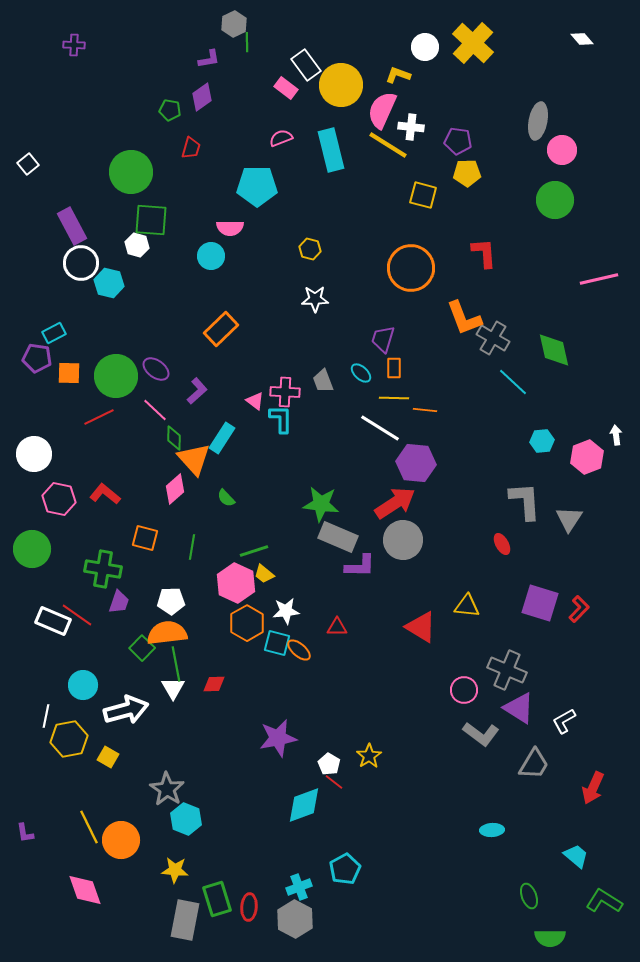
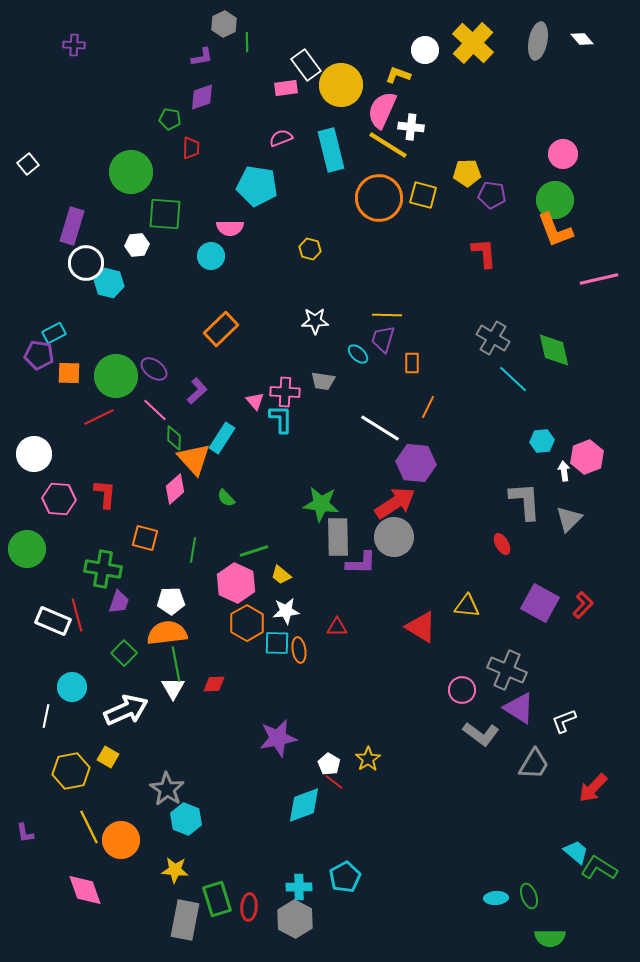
gray hexagon at (234, 24): moved 10 px left
white circle at (425, 47): moved 3 px down
purple L-shape at (209, 59): moved 7 px left, 2 px up
pink rectangle at (286, 88): rotated 45 degrees counterclockwise
purple diamond at (202, 97): rotated 16 degrees clockwise
green pentagon at (170, 110): moved 9 px down
gray ellipse at (538, 121): moved 80 px up
purple pentagon at (458, 141): moved 34 px right, 54 px down
red trapezoid at (191, 148): rotated 15 degrees counterclockwise
pink circle at (562, 150): moved 1 px right, 4 px down
cyan pentagon at (257, 186): rotated 9 degrees clockwise
green square at (151, 220): moved 14 px right, 6 px up
purple rectangle at (72, 226): rotated 45 degrees clockwise
white hexagon at (137, 245): rotated 20 degrees counterclockwise
white circle at (81, 263): moved 5 px right
orange circle at (411, 268): moved 32 px left, 70 px up
white star at (315, 299): moved 22 px down
orange L-shape at (464, 318): moved 91 px right, 88 px up
purple pentagon at (37, 358): moved 2 px right, 3 px up
orange rectangle at (394, 368): moved 18 px right, 5 px up
purple ellipse at (156, 369): moved 2 px left
cyan ellipse at (361, 373): moved 3 px left, 19 px up
gray trapezoid at (323, 381): rotated 60 degrees counterclockwise
cyan line at (513, 382): moved 3 px up
yellow line at (394, 398): moved 7 px left, 83 px up
pink triangle at (255, 401): rotated 12 degrees clockwise
orange line at (425, 410): moved 3 px right, 3 px up; rotated 70 degrees counterclockwise
white arrow at (616, 435): moved 52 px left, 36 px down
red L-shape at (105, 494): rotated 56 degrees clockwise
pink hexagon at (59, 499): rotated 8 degrees counterclockwise
gray triangle at (569, 519): rotated 12 degrees clockwise
gray rectangle at (338, 537): rotated 66 degrees clockwise
gray circle at (403, 540): moved 9 px left, 3 px up
green line at (192, 547): moved 1 px right, 3 px down
green circle at (32, 549): moved 5 px left
purple L-shape at (360, 566): moved 1 px right, 3 px up
yellow trapezoid at (264, 574): moved 17 px right, 1 px down
purple square at (540, 603): rotated 12 degrees clockwise
red L-shape at (579, 609): moved 4 px right, 4 px up
red line at (77, 615): rotated 40 degrees clockwise
cyan square at (277, 643): rotated 12 degrees counterclockwise
green square at (142, 648): moved 18 px left, 5 px down
orange ellipse at (299, 650): rotated 40 degrees clockwise
cyan circle at (83, 685): moved 11 px left, 2 px down
pink circle at (464, 690): moved 2 px left
white arrow at (126, 710): rotated 9 degrees counterclockwise
white L-shape at (564, 721): rotated 8 degrees clockwise
yellow hexagon at (69, 739): moved 2 px right, 32 px down
yellow star at (369, 756): moved 1 px left, 3 px down
red arrow at (593, 788): rotated 20 degrees clockwise
cyan ellipse at (492, 830): moved 4 px right, 68 px down
cyan trapezoid at (576, 856): moved 4 px up
cyan pentagon at (345, 869): moved 8 px down
cyan cross at (299, 887): rotated 20 degrees clockwise
green L-shape at (604, 901): moved 5 px left, 33 px up
